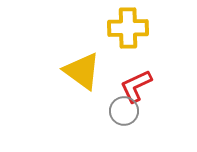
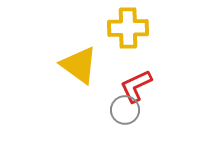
yellow triangle: moved 3 px left, 6 px up
gray circle: moved 1 px right, 1 px up
